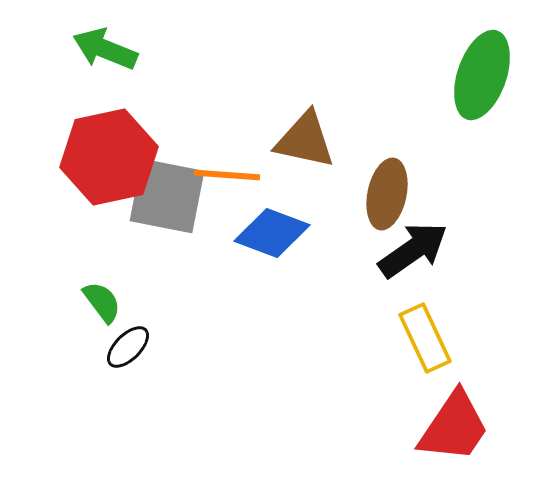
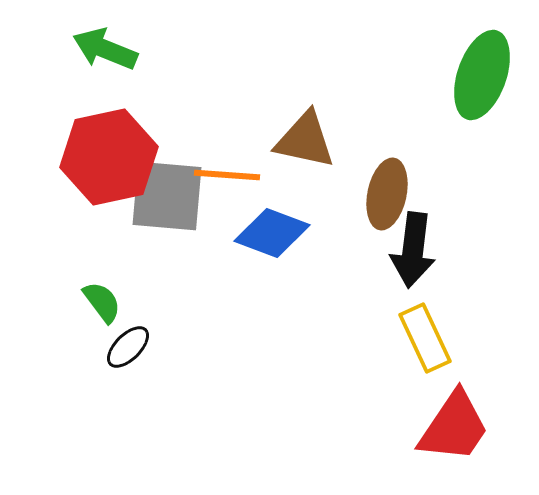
gray square: rotated 6 degrees counterclockwise
black arrow: rotated 132 degrees clockwise
